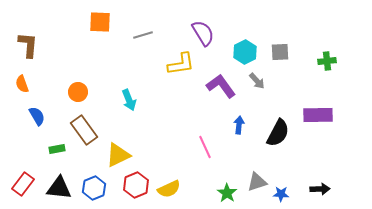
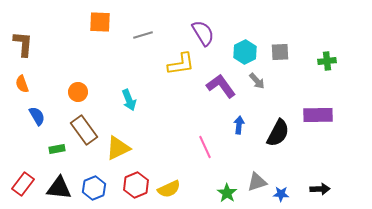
brown L-shape: moved 5 px left, 1 px up
yellow triangle: moved 7 px up
